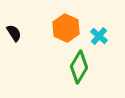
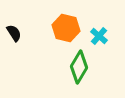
orange hexagon: rotated 12 degrees counterclockwise
